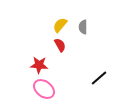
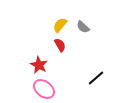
gray semicircle: rotated 48 degrees counterclockwise
red star: rotated 24 degrees clockwise
black line: moved 3 px left
